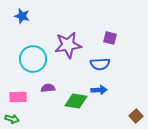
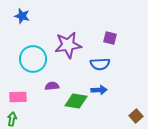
purple semicircle: moved 4 px right, 2 px up
green arrow: rotated 96 degrees counterclockwise
